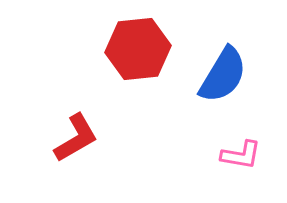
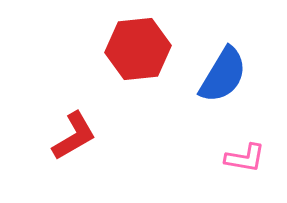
red L-shape: moved 2 px left, 2 px up
pink L-shape: moved 4 px right, 3 px down
